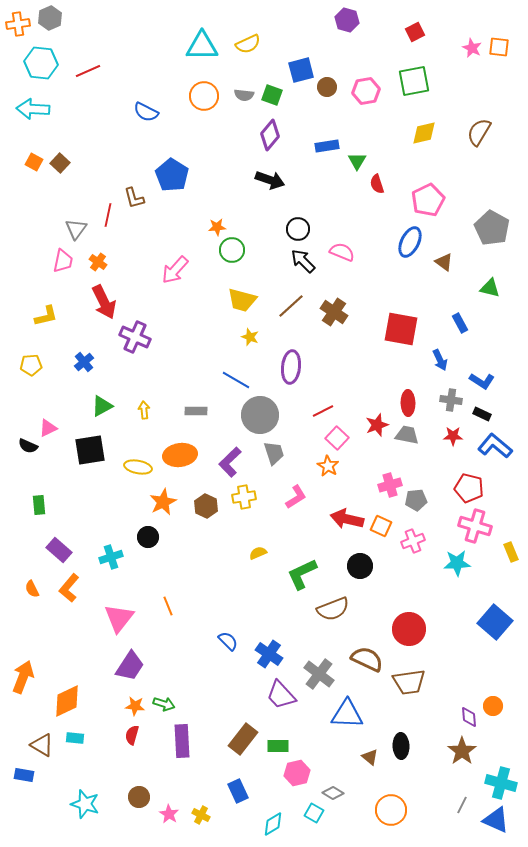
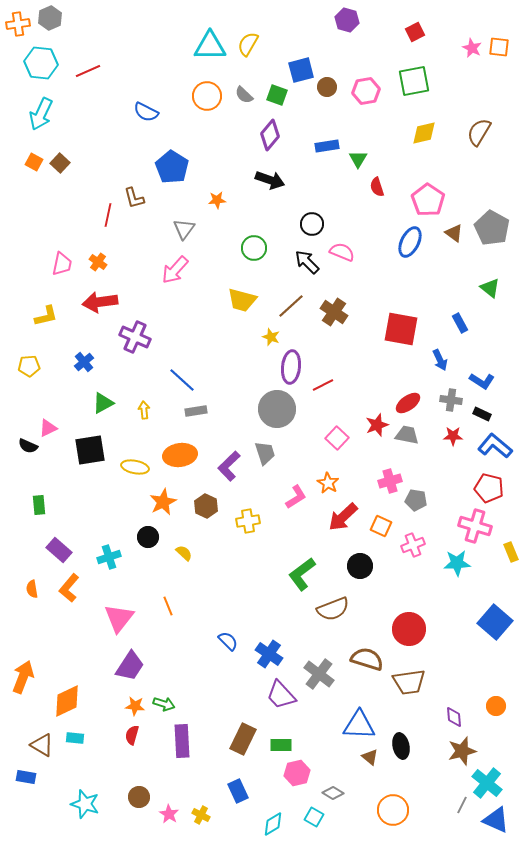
yellow semicircle at (248, 44): rotated 145 degrees clockwise
cyan triangle at (202, 46): moved 8 px right
gray semicircle at (244, 95): rotated 36 degrees clockwise
green square at (272, 95): moved 5 px right
orange circle at (204, 96): moved 3 px right
cyan arrow at (33, 109): moved 8 px right, 5 px down; rotated 68 degrees counterclockwise
green triangle at (357, 161): moved 1 px right, 2 px up
blue pentagon at (172, 175): moved 8 px up
red semicircle at (377, 184): moved 3 px down
pink pentagon at (428, 200): rotated 12 degrees counterclockwise
orange star at (217, 227): moved 27 px up
gray triangle at (76, 229): moved 108 px right
black circle at (298, 229): moved 14 px right, 5 px up
green circle at (232, 250): moved 22 px right, 2 px up
pink trapezoid at (63, 261): moved 1 px left, 3 px down
black arrow at (303, 261): moved 4 px right, 1 px down
brown triangle at (444, 262): moved 10 px right, 29 px up
green triangle at (490, 288): rotated 25 degrees clockwise
red arrow at (104, 302): moved 4 px left; rotated 108 degrees clockwise
yellow star at (250, 337): moved 21 px right
yellow pentagon at (31, 365): moved 2 px left, 1 px down
blue line at (236, 380): moved 54 px left; rotated 12 degrees clockwise
red ellipse at (408, 403): rotated 55 degrees clockwise
green triangle at (102, 406): moved 1 px right, 3 px up
gray rectangle at (196, 411): rotated 10 degrees counterclockwise
red line at (323, 411): moved 26 px up
gray circle at (260, 415): moved 17 px right, 6 px up
gray trapezoid at (274, 453): moved 9 px left
purple L-shape at (230, 462): moved 1 px left, 4 px down
orange star at (328, 466): moved 17 px down
yellow ellipse at (138, 467): moved 3 px left
pink cross at (390, 485): moved 4 px up
red pentagon at (469, 488): moved 20 px right
yellow cross at (244, 497): moved 4 px right, 24 px down
gray pentagon at (416, 500): rotated 15 degrees clockwise
red arrow at (347, 519): moved 4 px left, 2 px up; rotated 56 degrees counterclockwise
pink cross at (413, 541): moved 4 px down
yellow semicircle at (258, 553): moved 74 px left; rotated 66 degrees clockwise
cyan cross at (111, 557): moved 2 px left
green L-shape at (302, 574): rotated 12 degrees counterclockwise
orange semicircle at (32, 589): rotated 18 degrees clockwise
brown semicircle at (367, 659): rotated 8 degrees counterclockwise
orange circle at (493, 706): moved 3 px right
blue triangle at (347, 714): moved 12 px right, 11 px down
purple diamond at (469, 717): moved 15 px left
brown rectangle at (243, 739): rotated 12 degrees counterclockwise
green rectangle at (278, 746): moved 3 px right, 1 px up
black ellipse at (401, 746): rotated 10 degrees counterclockwise
brown star at (462, 751): rotated 20 degrees clockwise
blue rectangle at (24, 775): moved 2 px right, 2 px down
cyan cross at (501, 783): moved 14 px left; rotated 24 degrees clockwise
orange circle at (391, 810): moved 2 px right
cyan square at (314, 813): moved 4 px down
